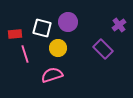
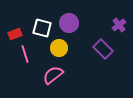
purple circle: moved 1 px right, 1 px down
red rectangle: rotated 16 degrees counterclockwise
yellow circle: moved 1 px right
pink semicircle: moved 1 px right; rotated 20 degrees counterclockwise
